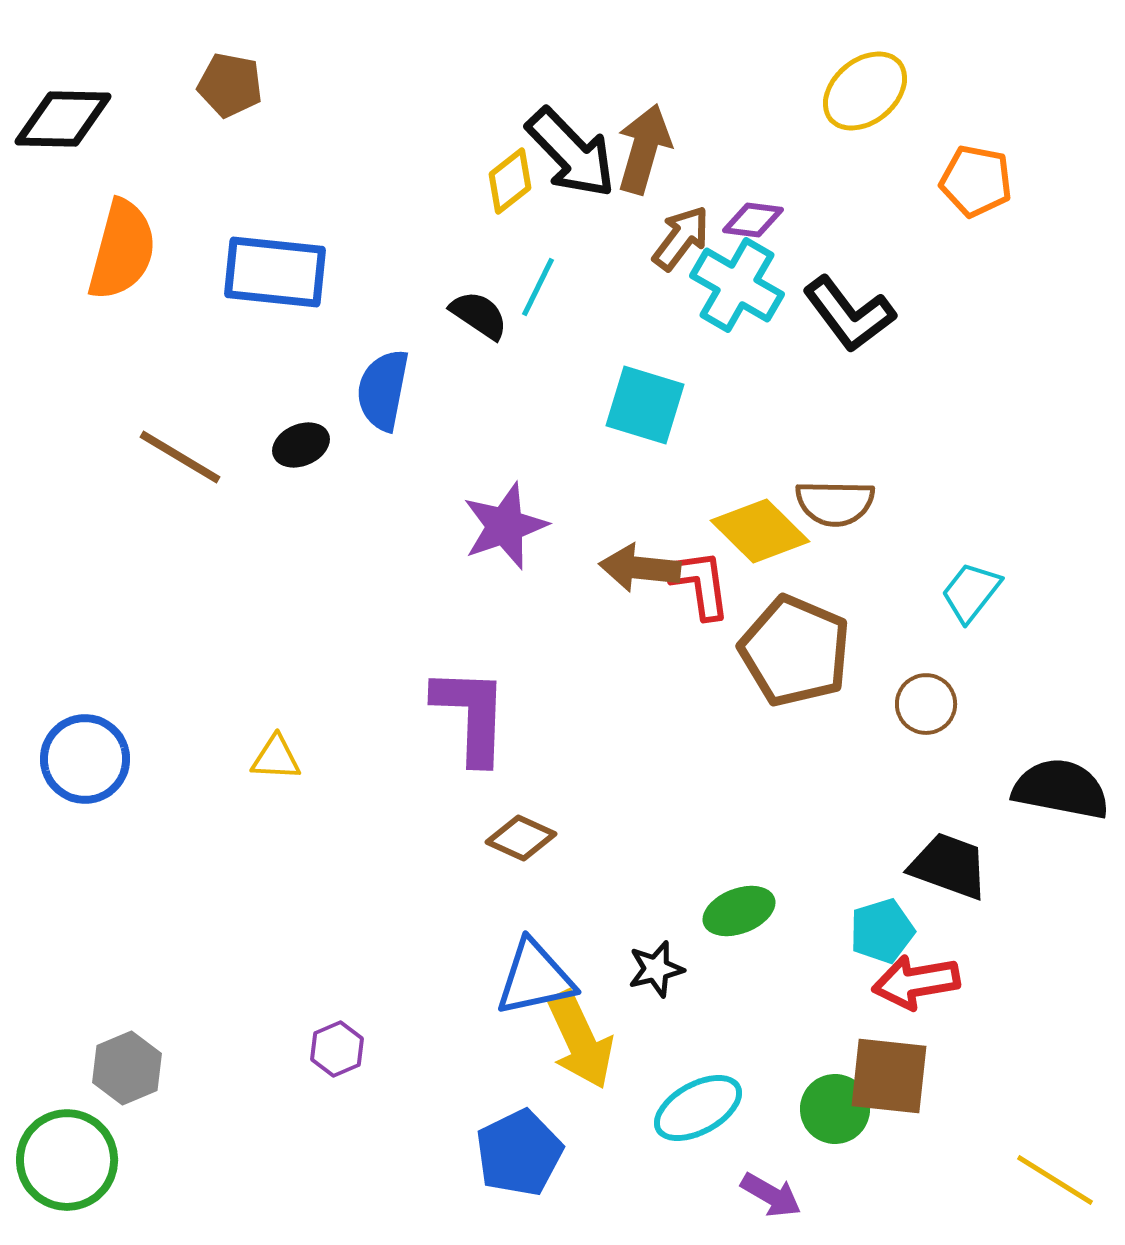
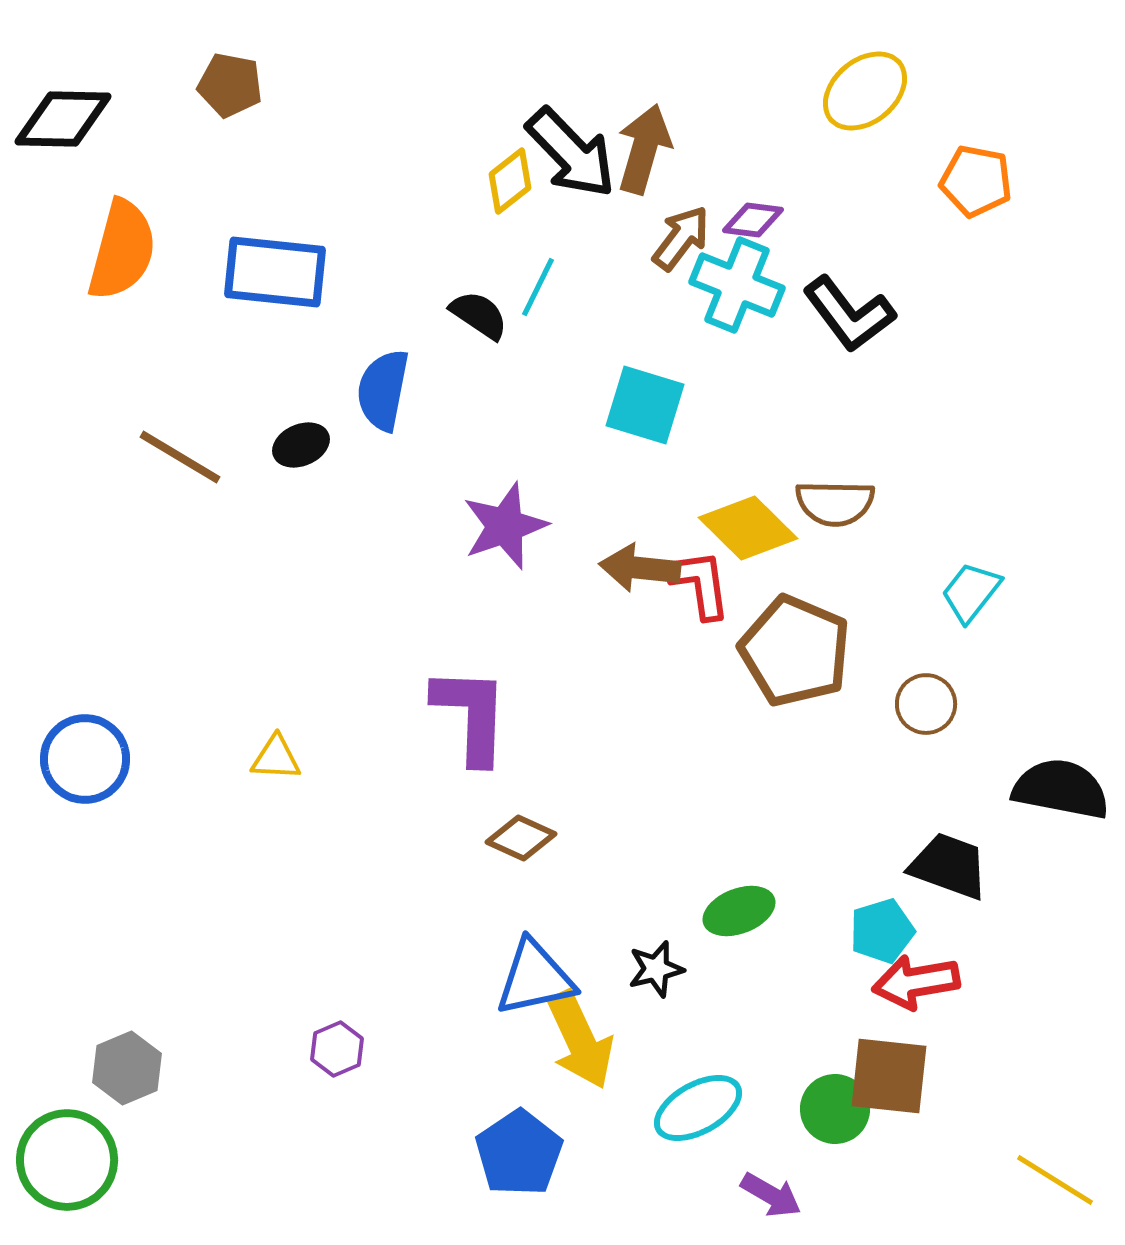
cyan cross at (737, 285): rotated 8 degrees counterclockwise
yellow diamond at (760, 531): moved 12 px left, 3 px up
blue pentagon at (519, 1153): rotated 8 degrees counterclockwise
